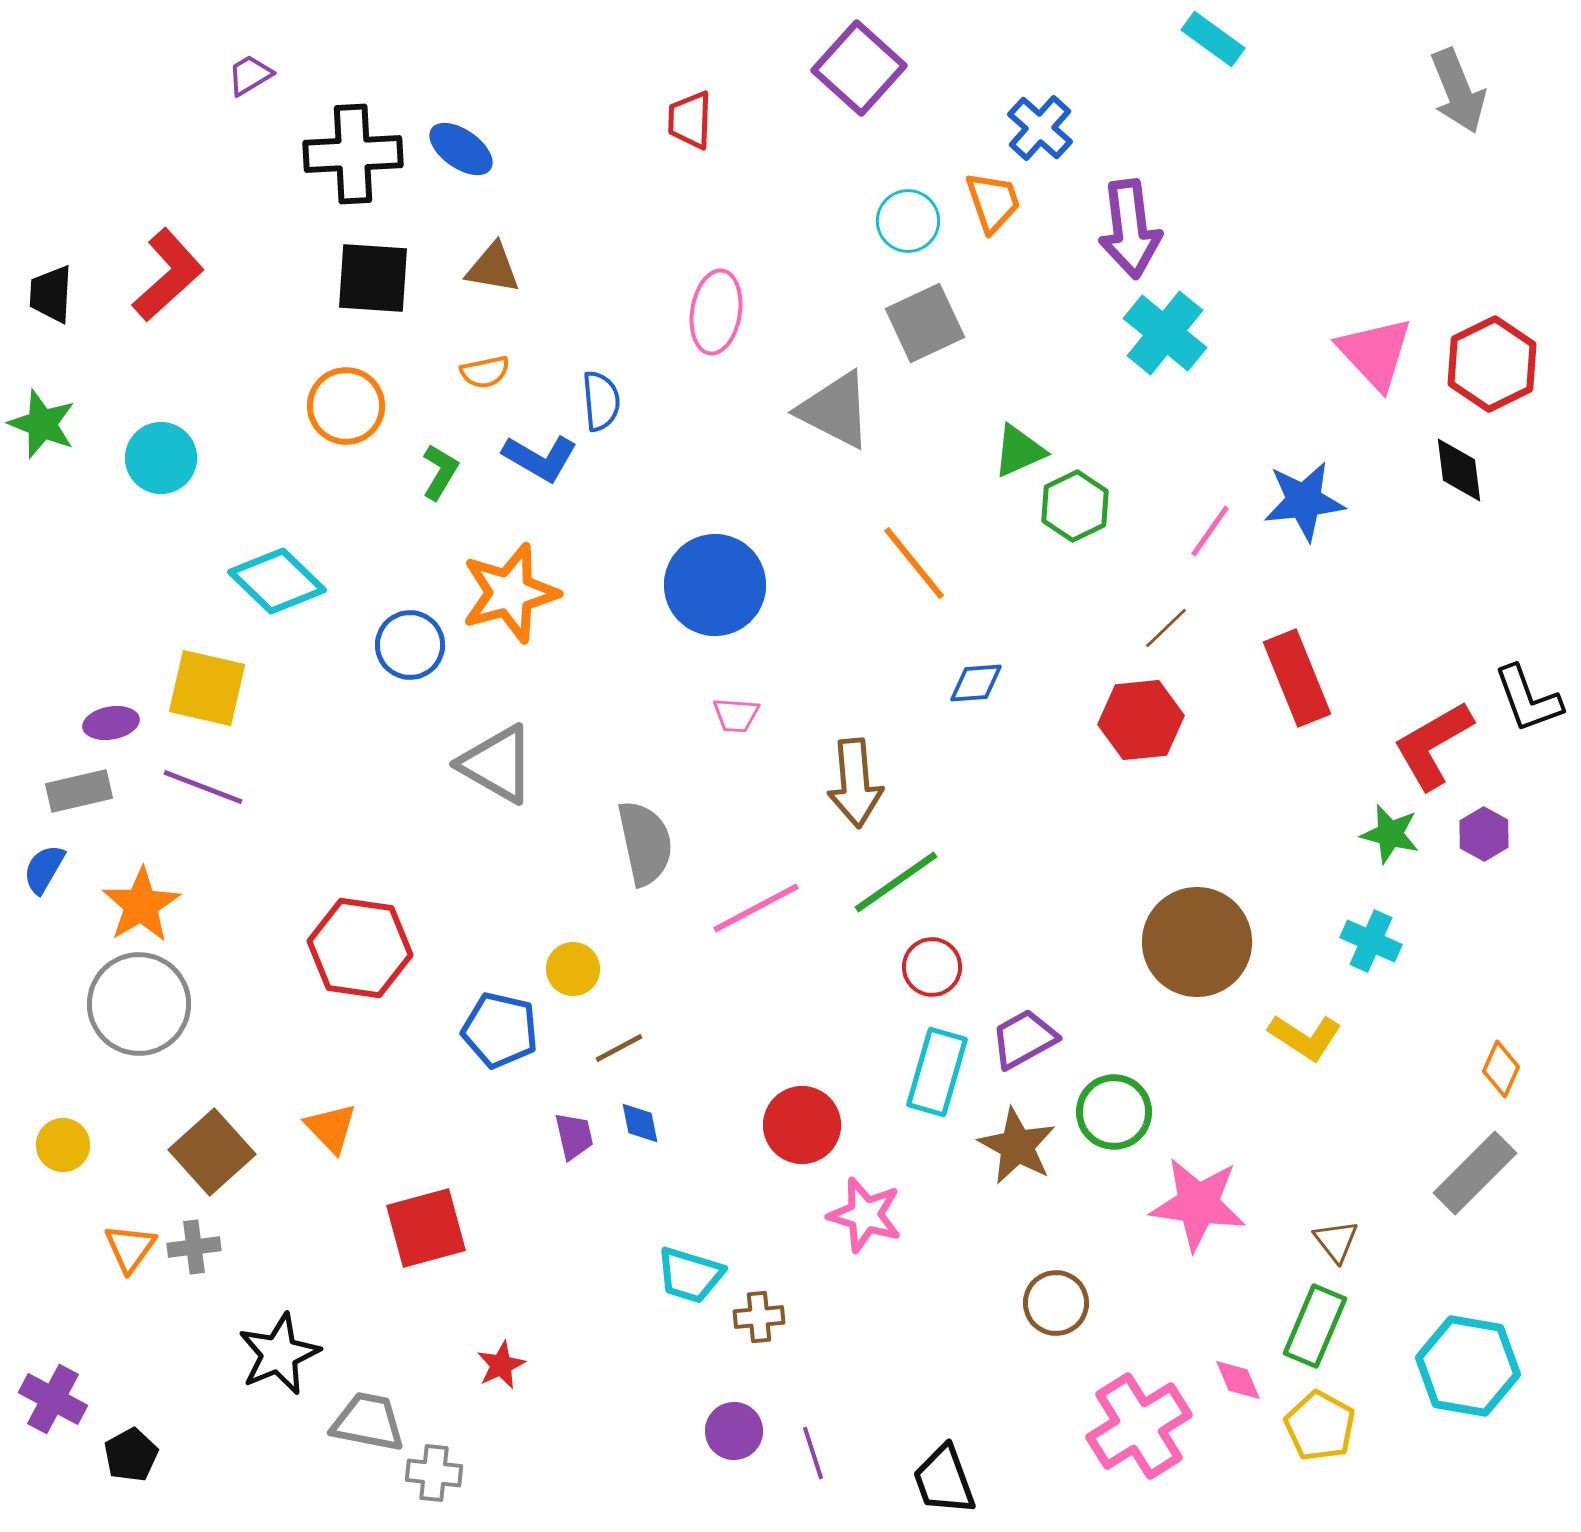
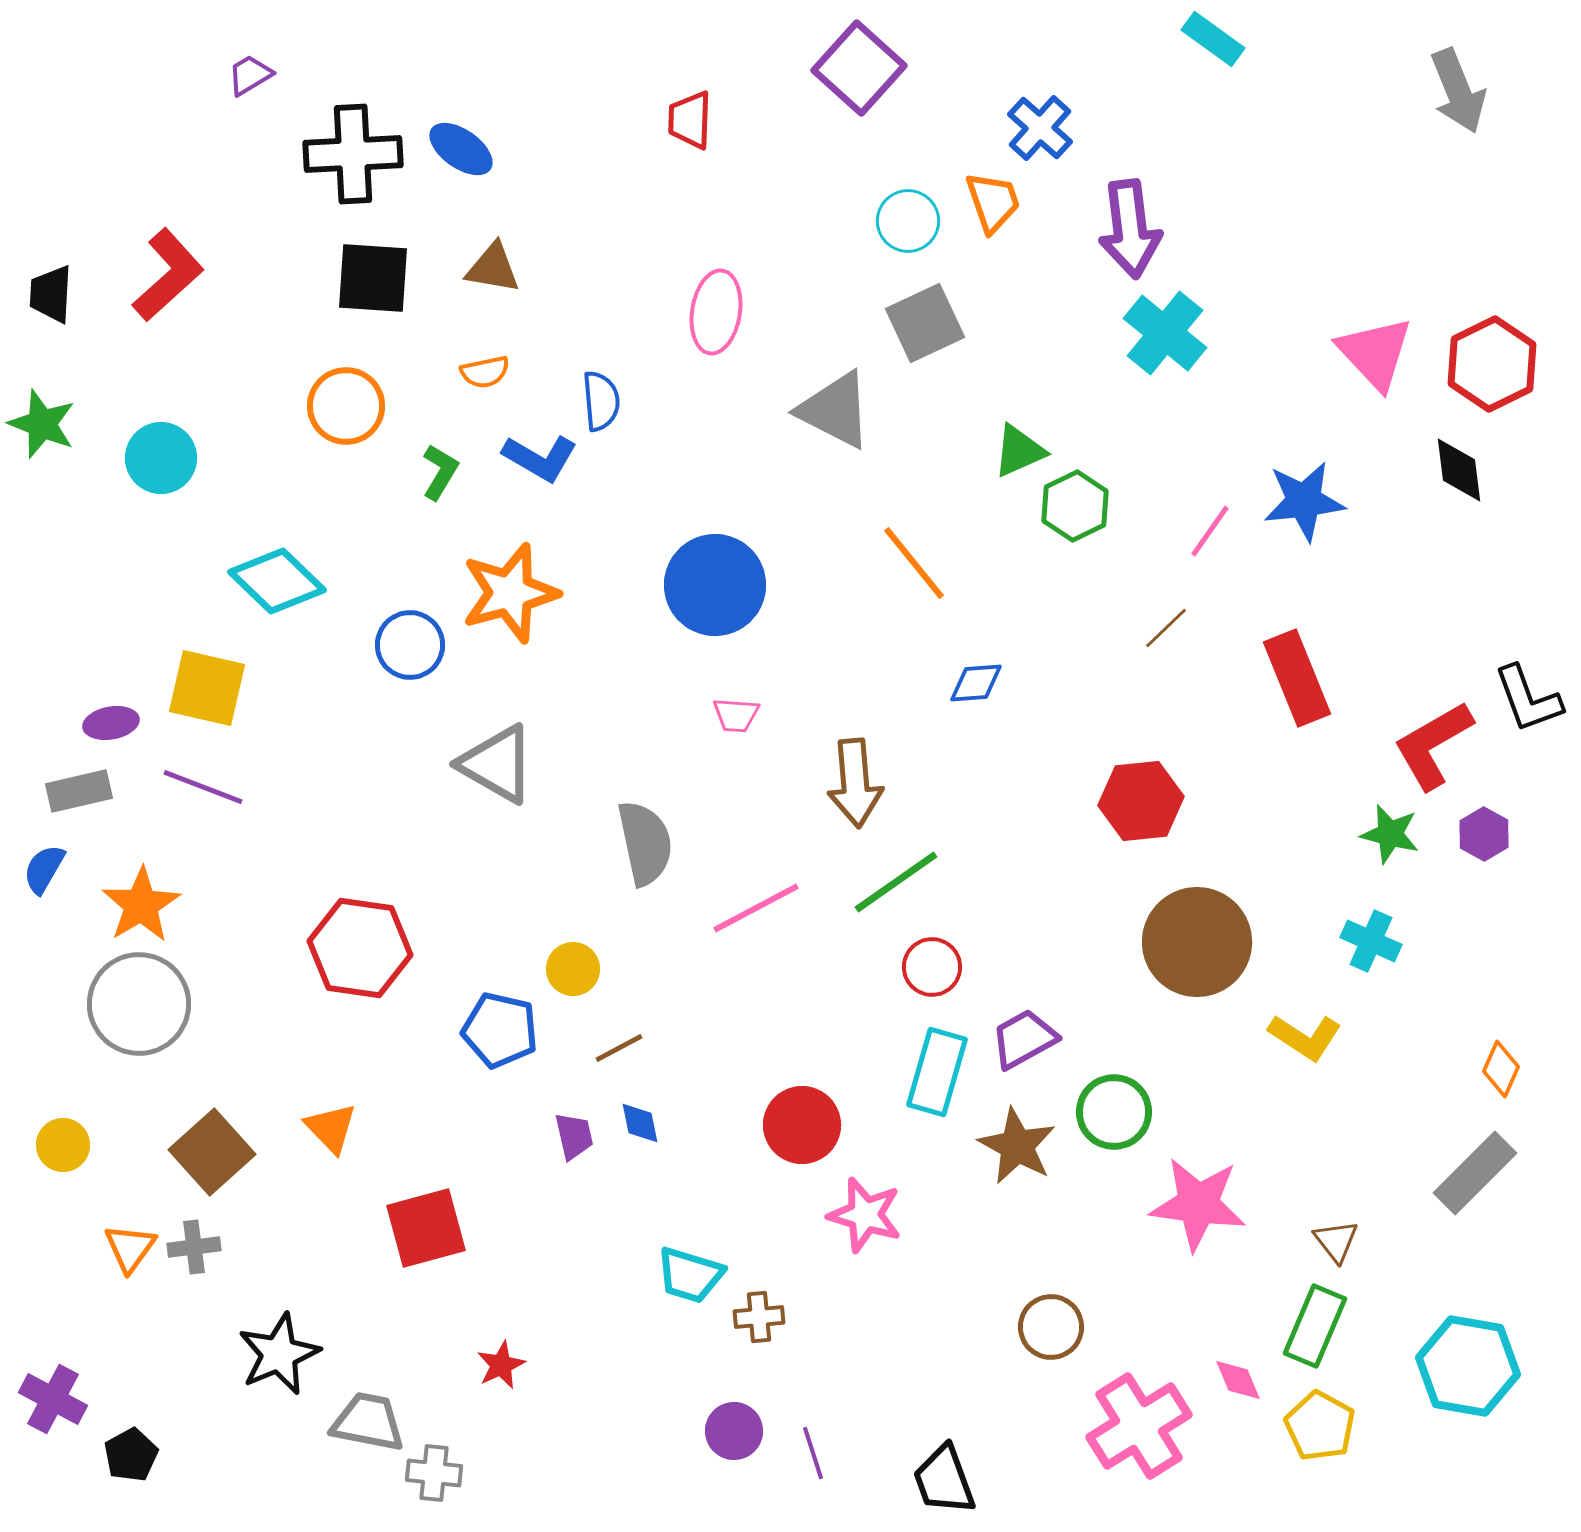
red hexagon at (1141, 720): moved 81 px down
brown circle at (1056, 1303): moved 5 px left, 24 px down
